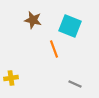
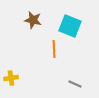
orange line: rotated 18 degrees clockwise
